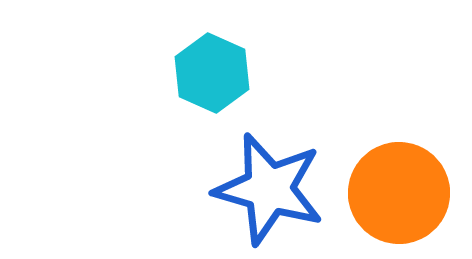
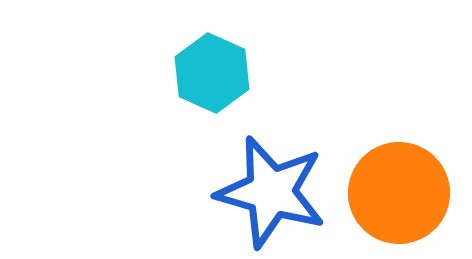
blue star: moved 2 px right, 3 px down
